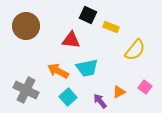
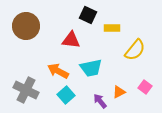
yellow rectangle: moved 1 px right, 1 px down; rotated 21 degrees counterclockwise
cyan trapezoid: moved 4 px right
cyan square: moved 2 px left, 2 px up
